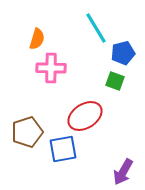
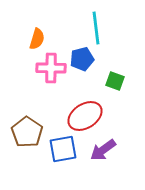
cyan line: rotated 24 degrees clockwise
blue pentagon: moved 41 px left, 6 px down
brown pentagon: rotated 20 degrees counterclockwise
purple arrow: moved 20 px left, 22 px up; rotated 24 degrees clockwise
